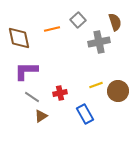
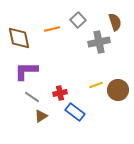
brown circle: moved 1 px up
blue rectangle: moved 10 px left, 2 px up; rotated 24 degrees counterclockwise
